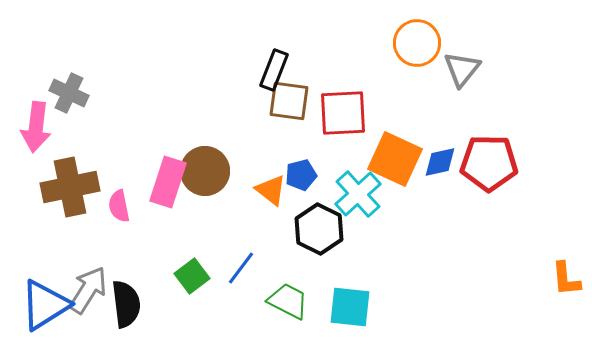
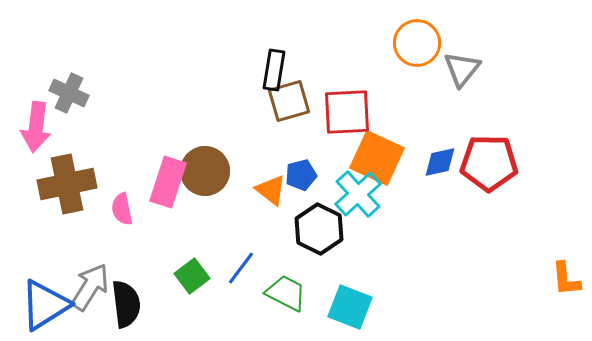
black rectangle: rotated 12 degrees counterclockwise
brown square: rotated 24 degrees counterclockwise
red square: moved 4 px right, 1 px up
orange square: moved 18 px left, 1 px up
brown cross: moved 3 px left, 3 px up
pink semicircle: moved 3 px right, 3 px down
gray arrow: moved 2 px right, 3 px up
green trapezoid: moved 2 px left, 8 px up
cyan square: rotated 15 degrees clockwise
